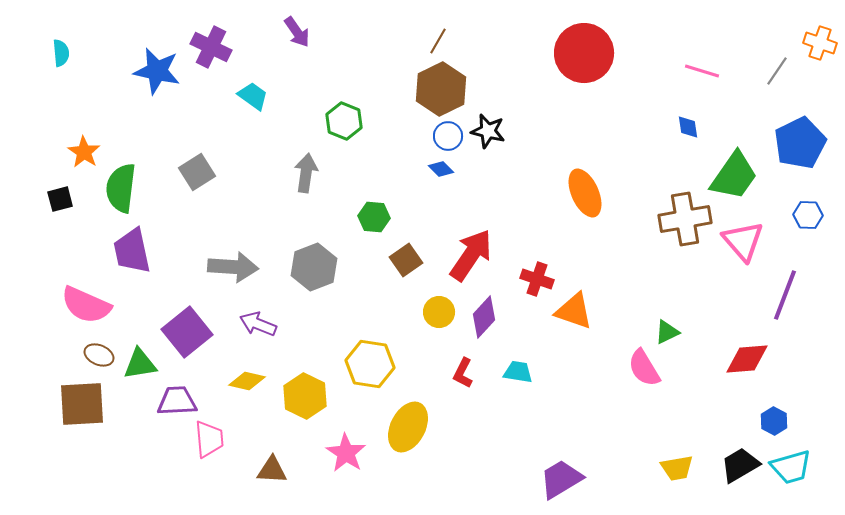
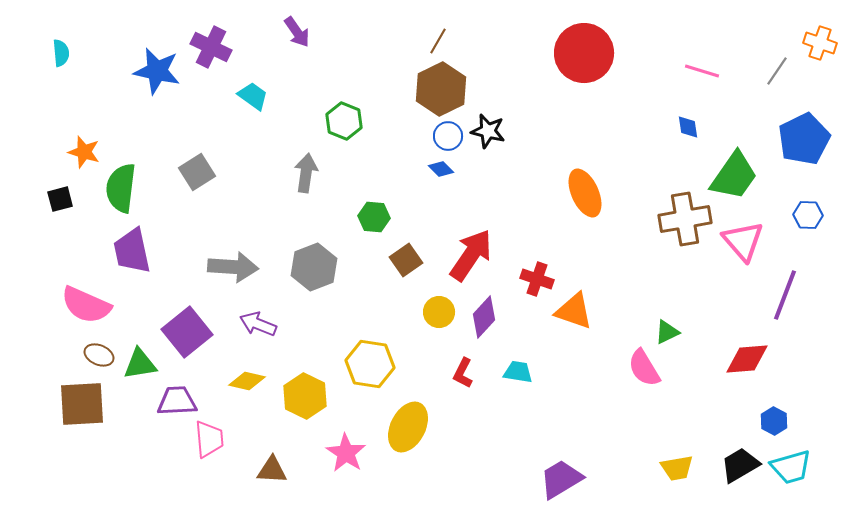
blue pentagon at (800, 143): moved 4 px right, 4 px up
orange star at (84, 152): rotated 16 degrees counterclockwise
